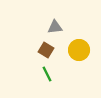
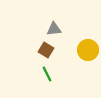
gray triangle: moved 1 px left, 2 px down
yellow circle: moved 9 px right
